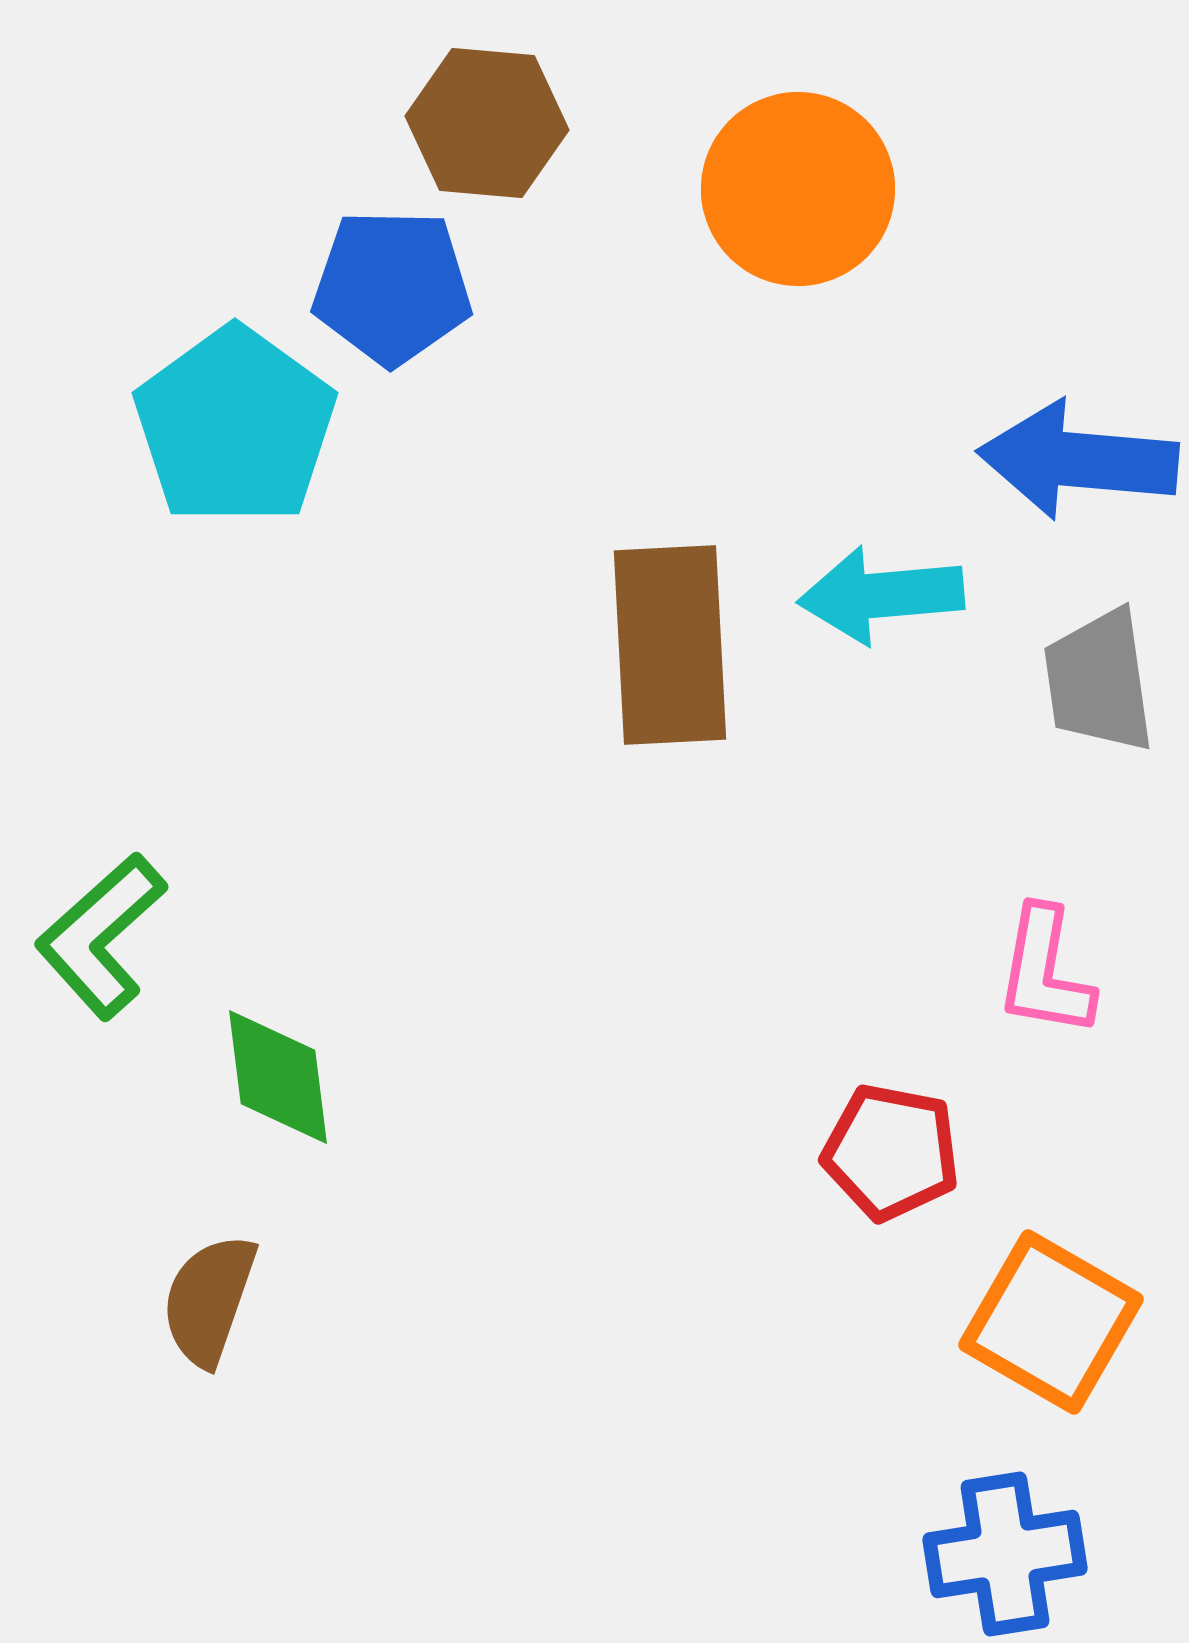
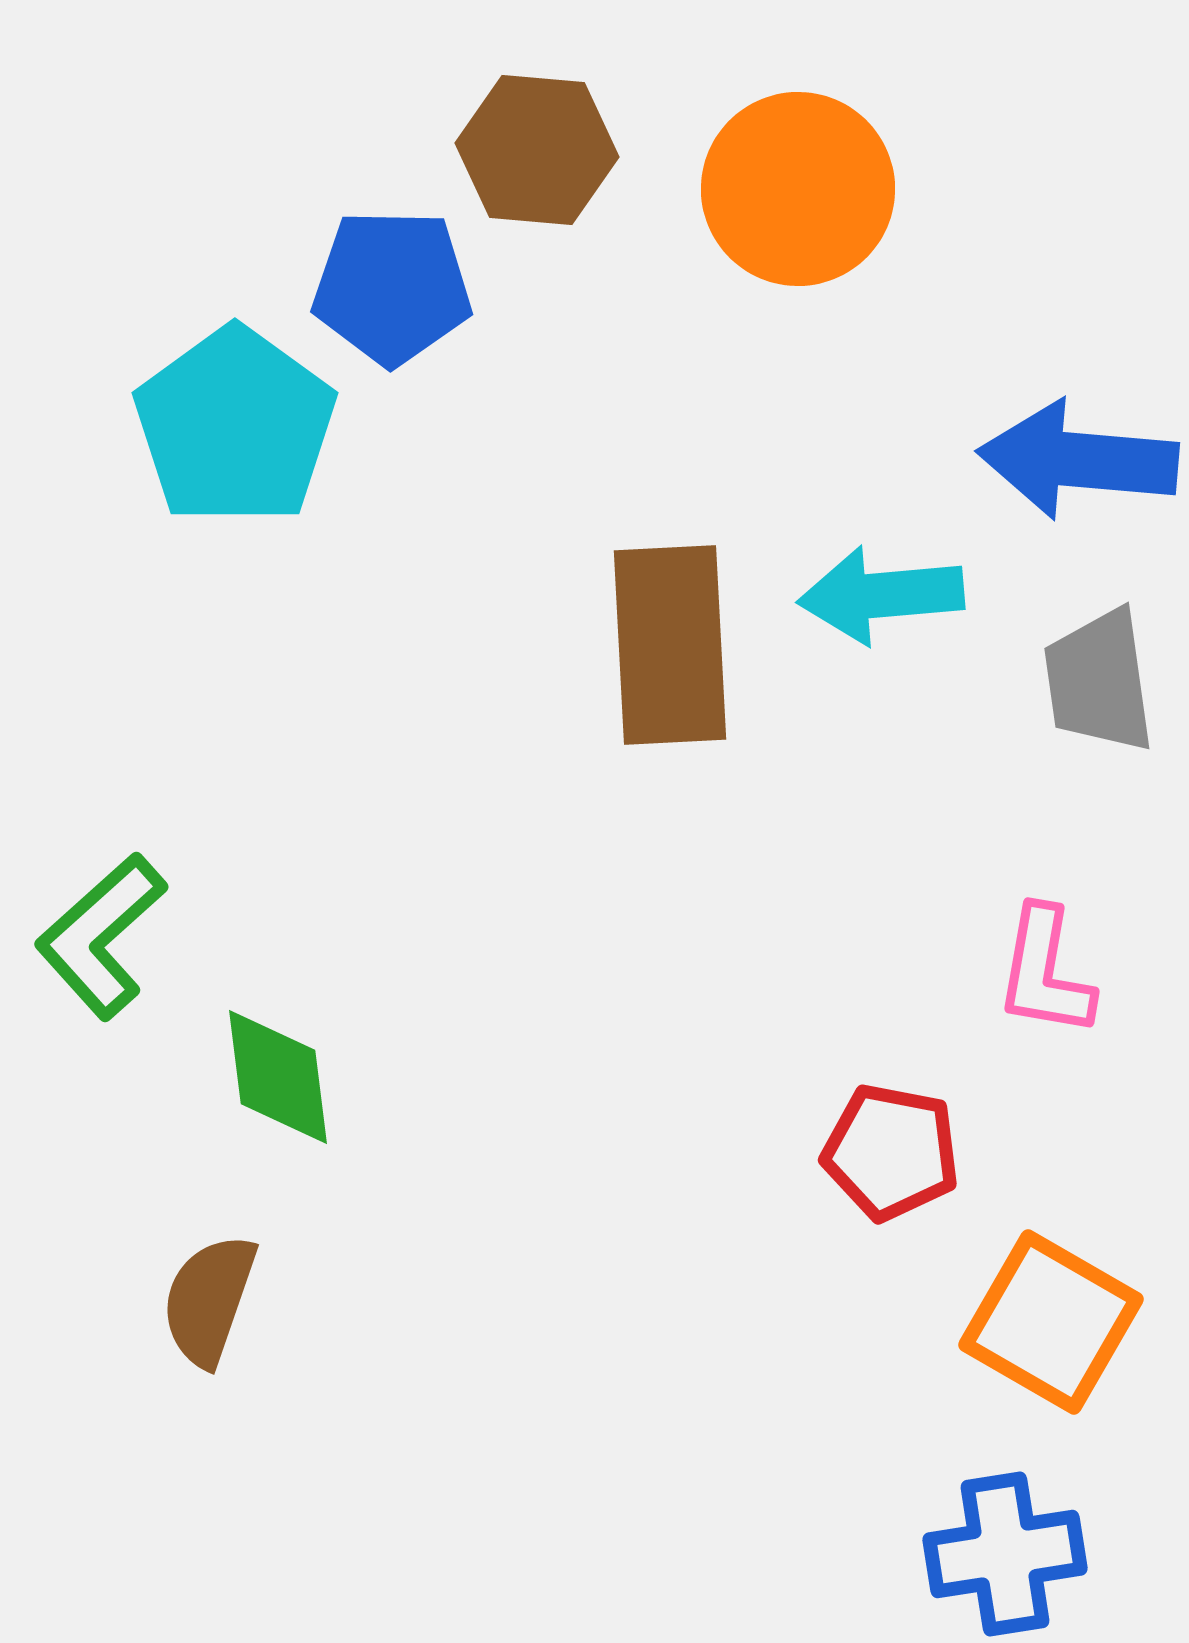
brown hexagon: moved 50 px right, 27 px down
